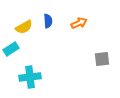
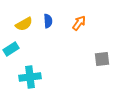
orange arrow: rotated 28 degrees counterclockwise
yellow semicircle: moved 3 px up
